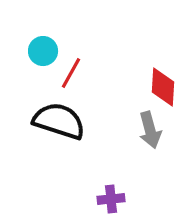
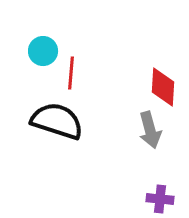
red line: rotated 24 degrees counterclockwise
black semicircle: moved 2 px left
purple cross: moved 49 px right; rotated 12 degrees clockwise
